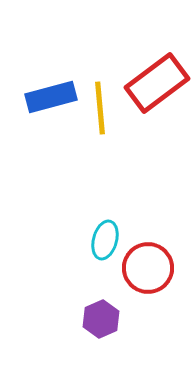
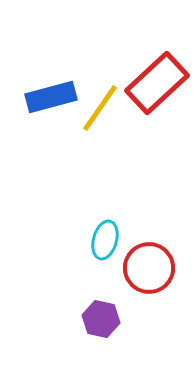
red rectangle: rotated 6 degrees counterclockwise
yellow line: rotated 40 degrees clockwise
red circle: moved 1 px right
purple hexagon: rotated 24 degrees counterclockwise
